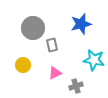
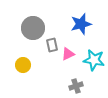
pink triangle: moved 13 px right, 19 px up
